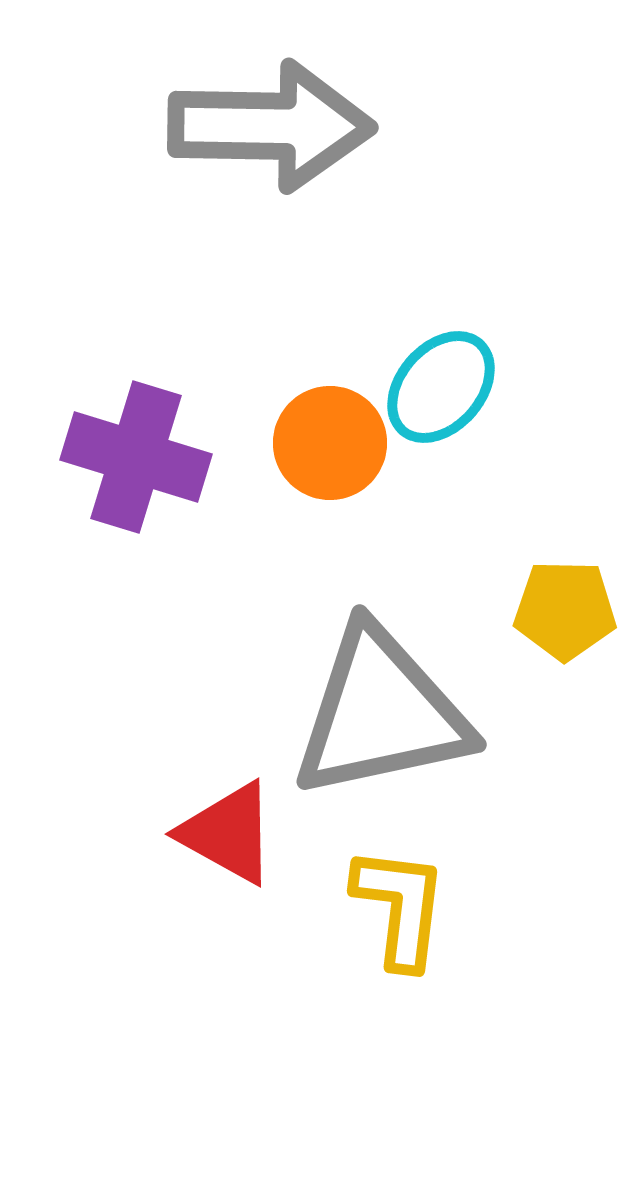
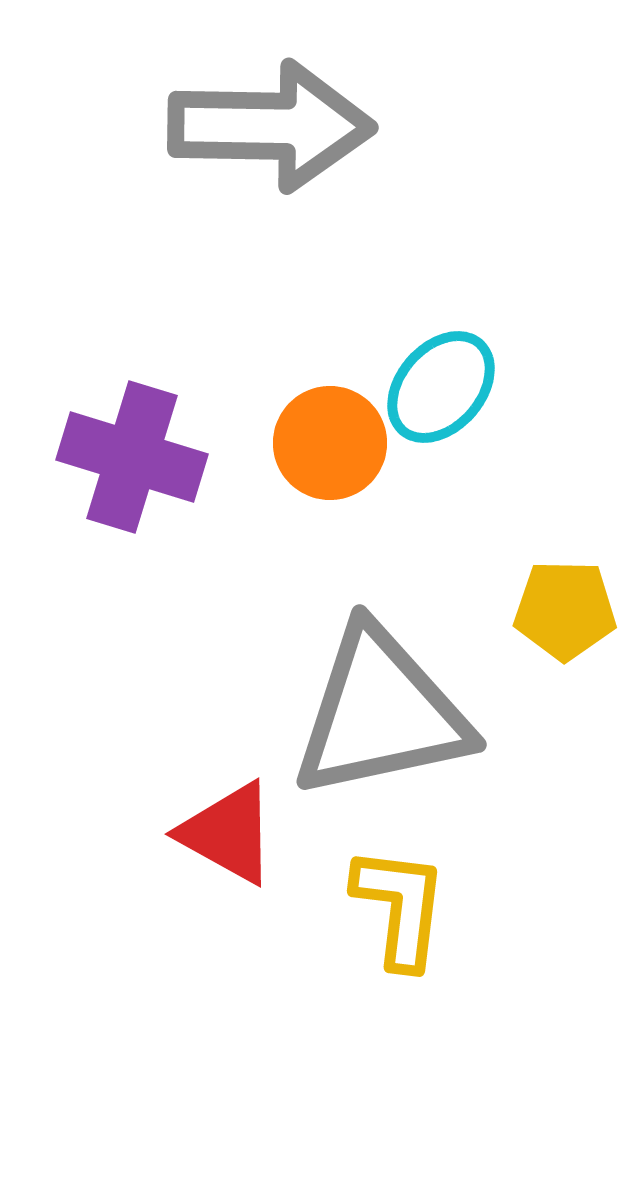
purple cross: moved 4 px left
